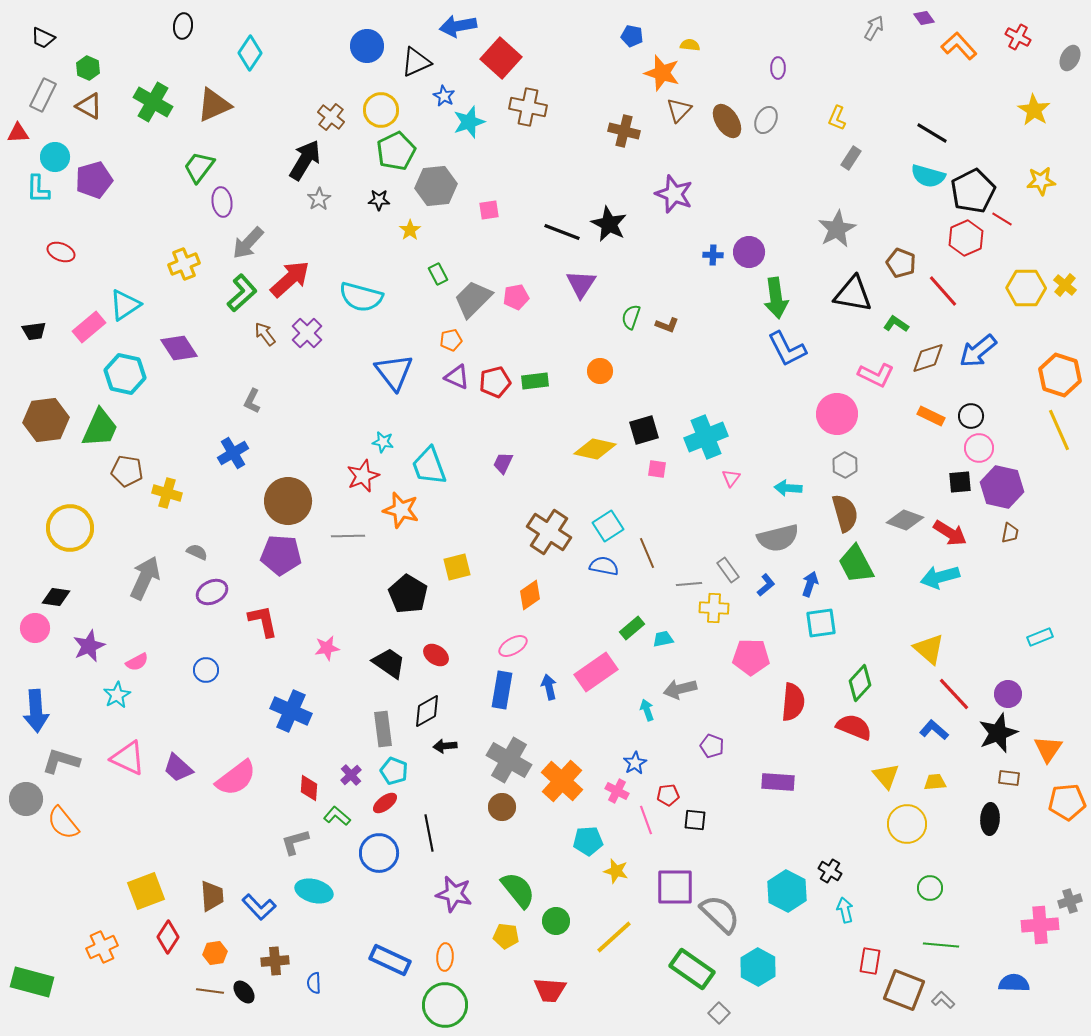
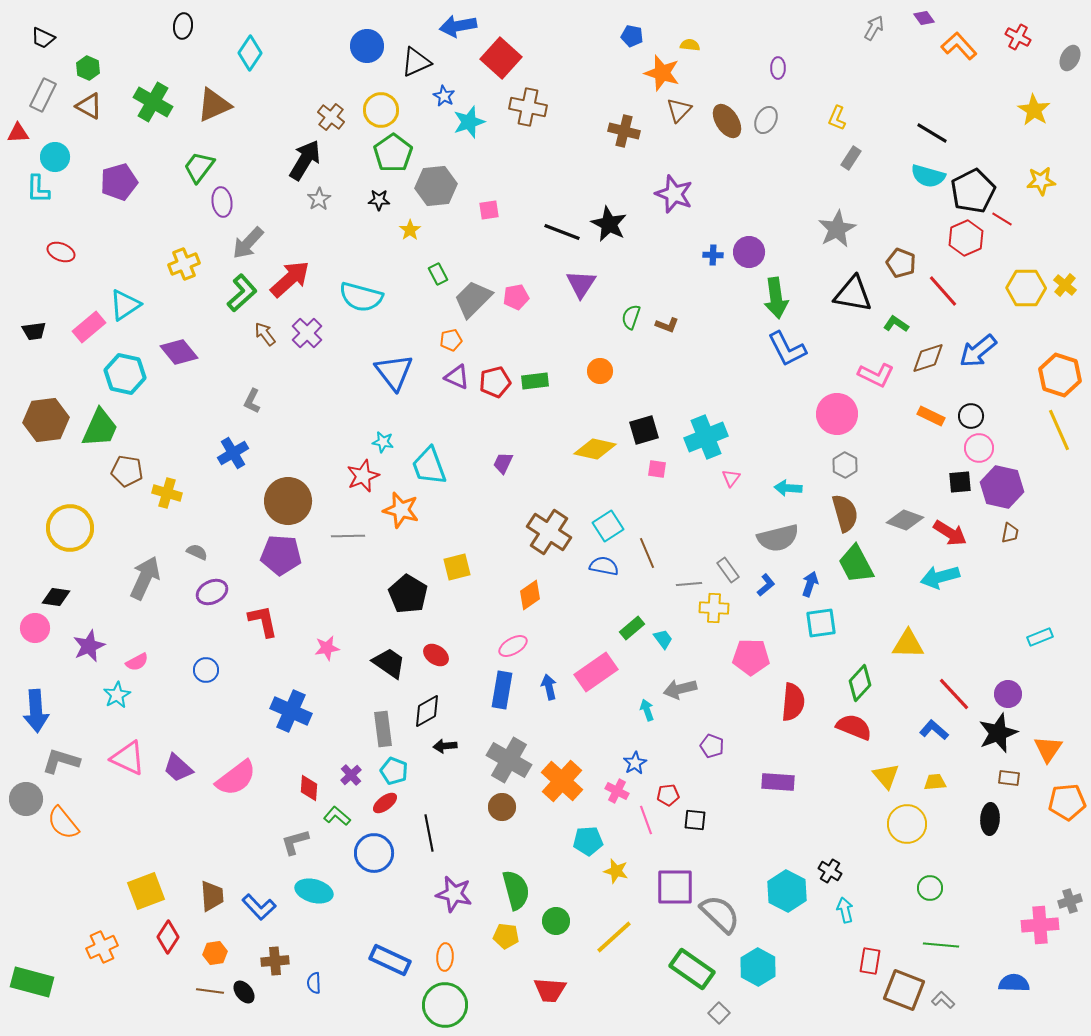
green pentagon at (396, 151): moved 3 px left, 2 px down; rotated 9 degrees counterclockwise
purple pentagon at (94, 180): moved 25 px right, 2 px down
purple diamond at (179, 348): moved 4 px down; rotated 6 degrees counterclockwise
cyan trapezoid at (663, 639): rotated 65 degrees clockwise
yellow triangle at (929, 649): moved 21 px left, 5 px up; rotated 40 degrees counterclockwise
blue circle at (379, 853): moved 5 px left
green semicircle at (518, 890): moved 2 px left; rotated 24 degrees clockwise
